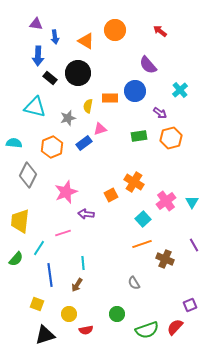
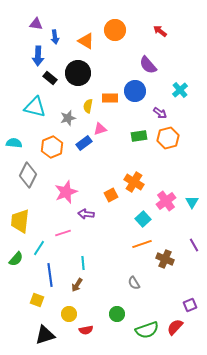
orange hexagon at (171, 138): moved 3 px left
yellow square at (37, 304): moved 4 px up
